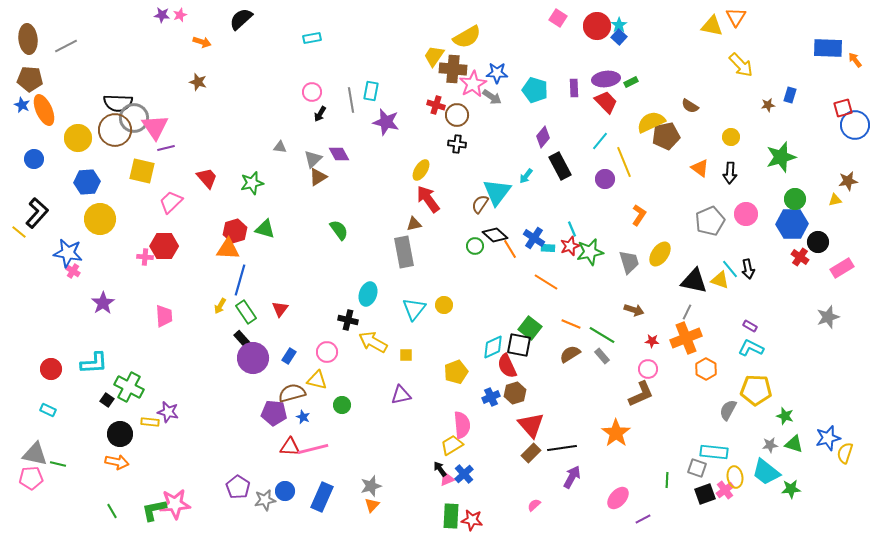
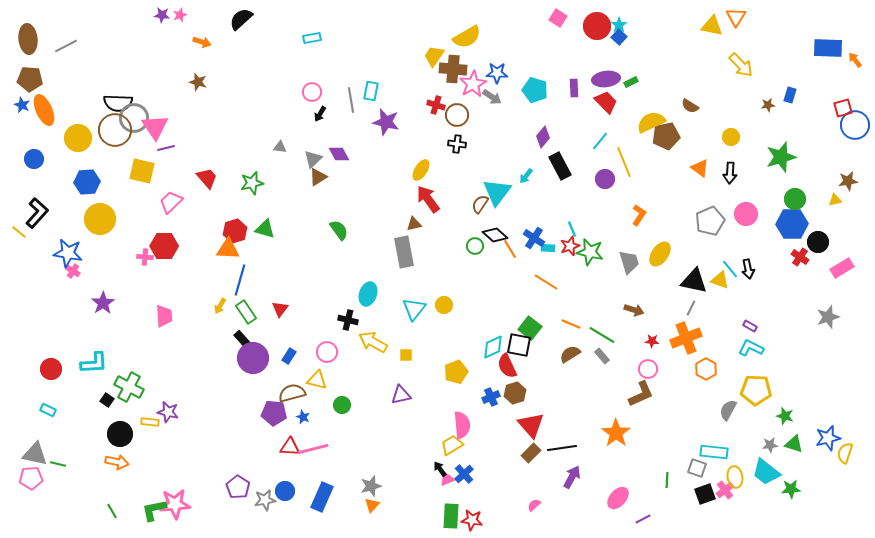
green star at (590, 252): rotated 24 degrees clockwise
gray line at (687, 312): moved 4 px right, 4 px up
